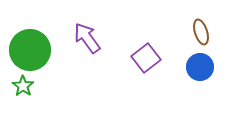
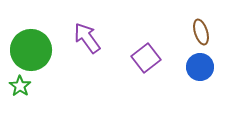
green circle: moved 1 px right
green star: moved 3 px left
